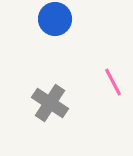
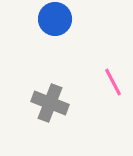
gray cross: rotated 12 degrees counterclockwise
